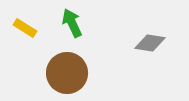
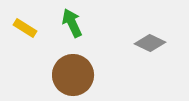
gray diamond: rotated 16 degrees clockwise
brown circle: moved 6 px right, 2 px down
